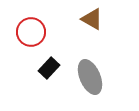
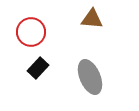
brown triangle: rotated 25 degrees counterclockwise
black rectangle: moved 11 px left
